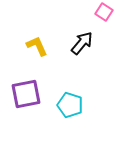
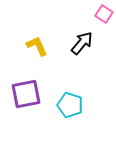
pink square: moved 2 px down
